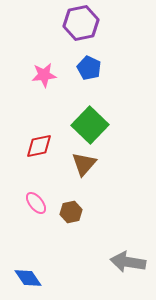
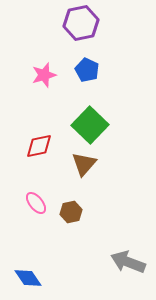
blue pentagon: moved 2 px left, 2 px down
pink star: rotated 10 degrees counterclockwise
gray arrow: rotated 12 degrees clockwise
